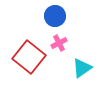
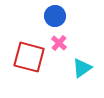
pink cross: rotated 21 degrees counterclockwise
red square: rotated 24 degrees counterclockwise
